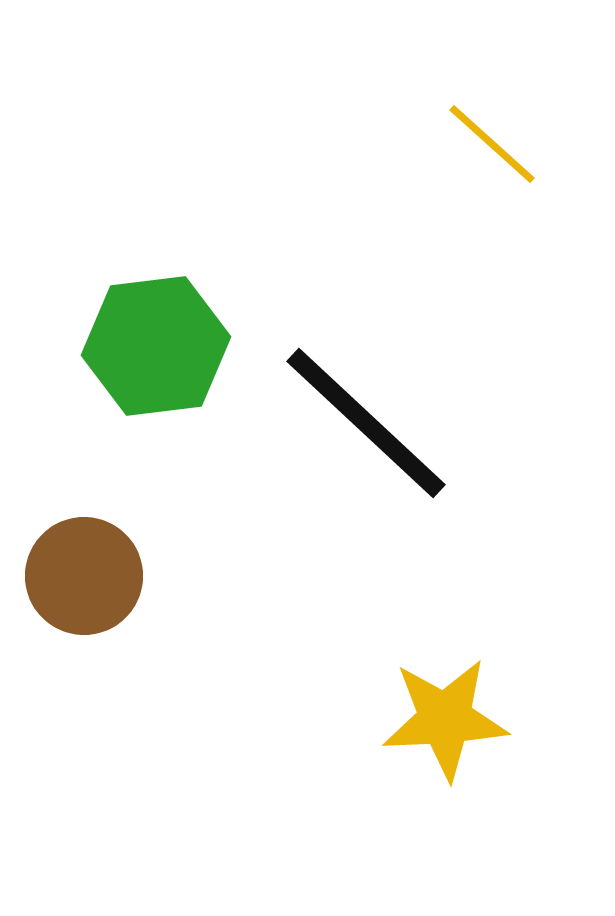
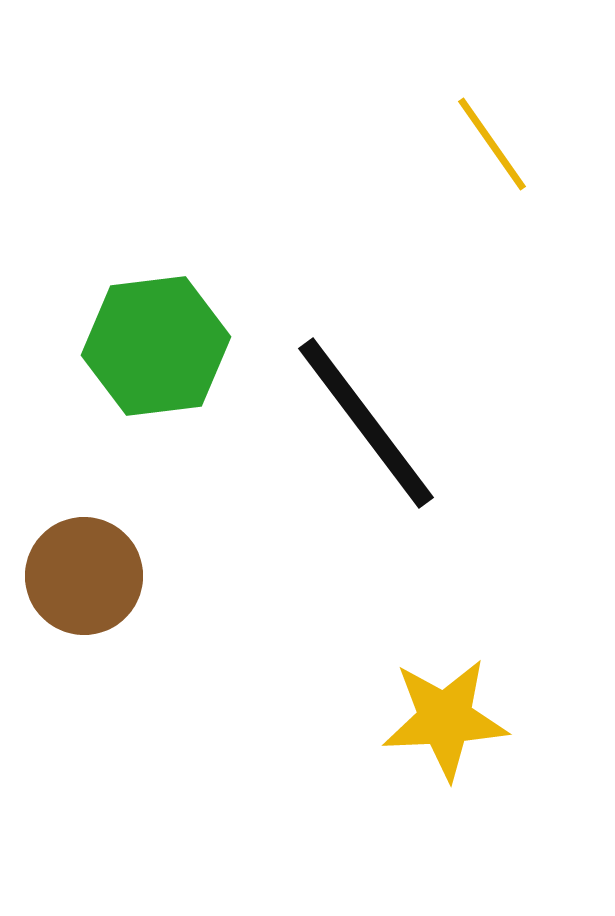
yellow line: rotated 13 degrees clockwise
black line: rotated 10 degrees clockwise
